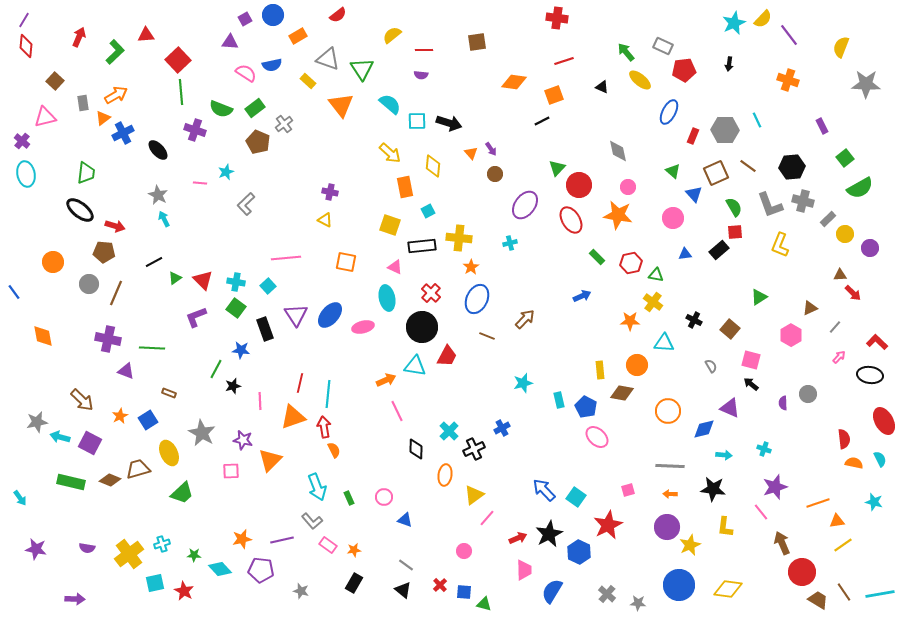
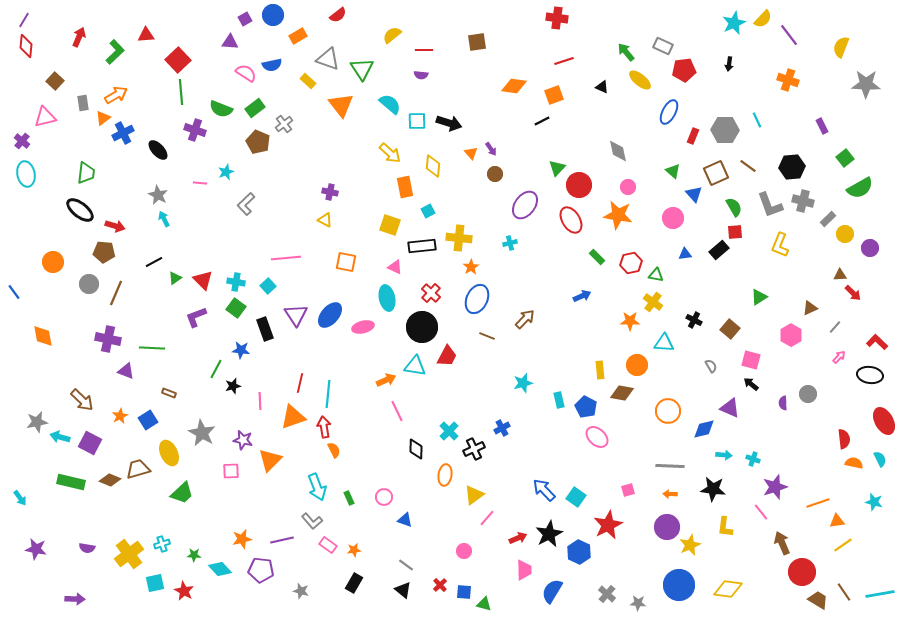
orange diamond at (514, 82): moved 4 px down
cyan cross at (764, 449): moved 11 px left, 10 px down
